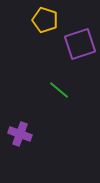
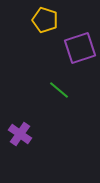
purple square: moved 4 px down
purple cross: rotated 15 degrees clockwise
